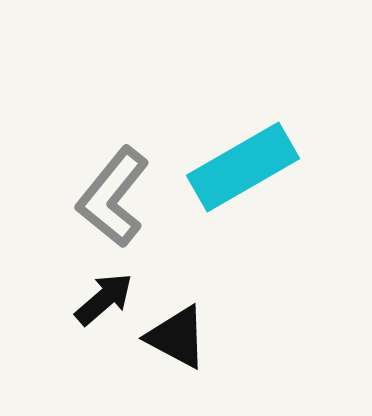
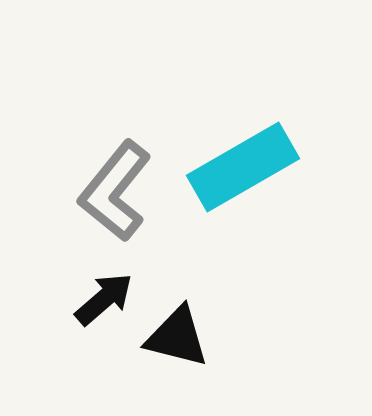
gray L-shape: moved 2 px right, 6 px up
black triangle: rotated 14 degrees counterclockwise
